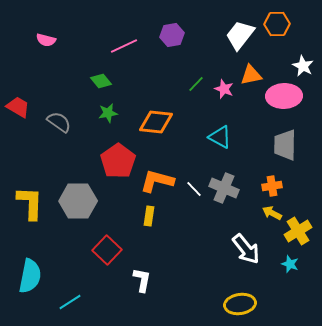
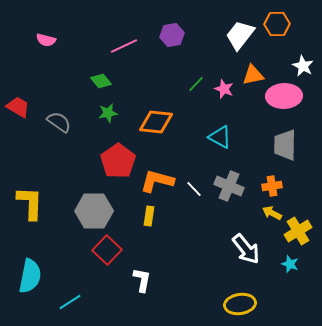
orange triangle: moved 2 px right
gray cross: moved 5 px right, 2 px up
gray hexagon: moved 16 px right, 10 px down
